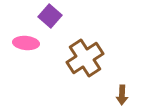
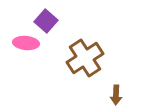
purple square: moved 4 px left, 5 px down
brown arrow: moved 6 px left
